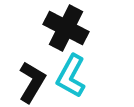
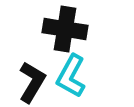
black cross: moved 1 px left, 1 px down; rotated 18 degrees counterclockwise
